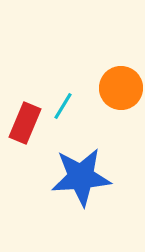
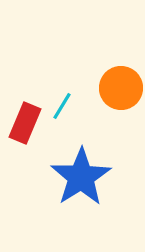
cyan line: moved 1 px left
blue star: rotated 28 degrees counterclockwise
